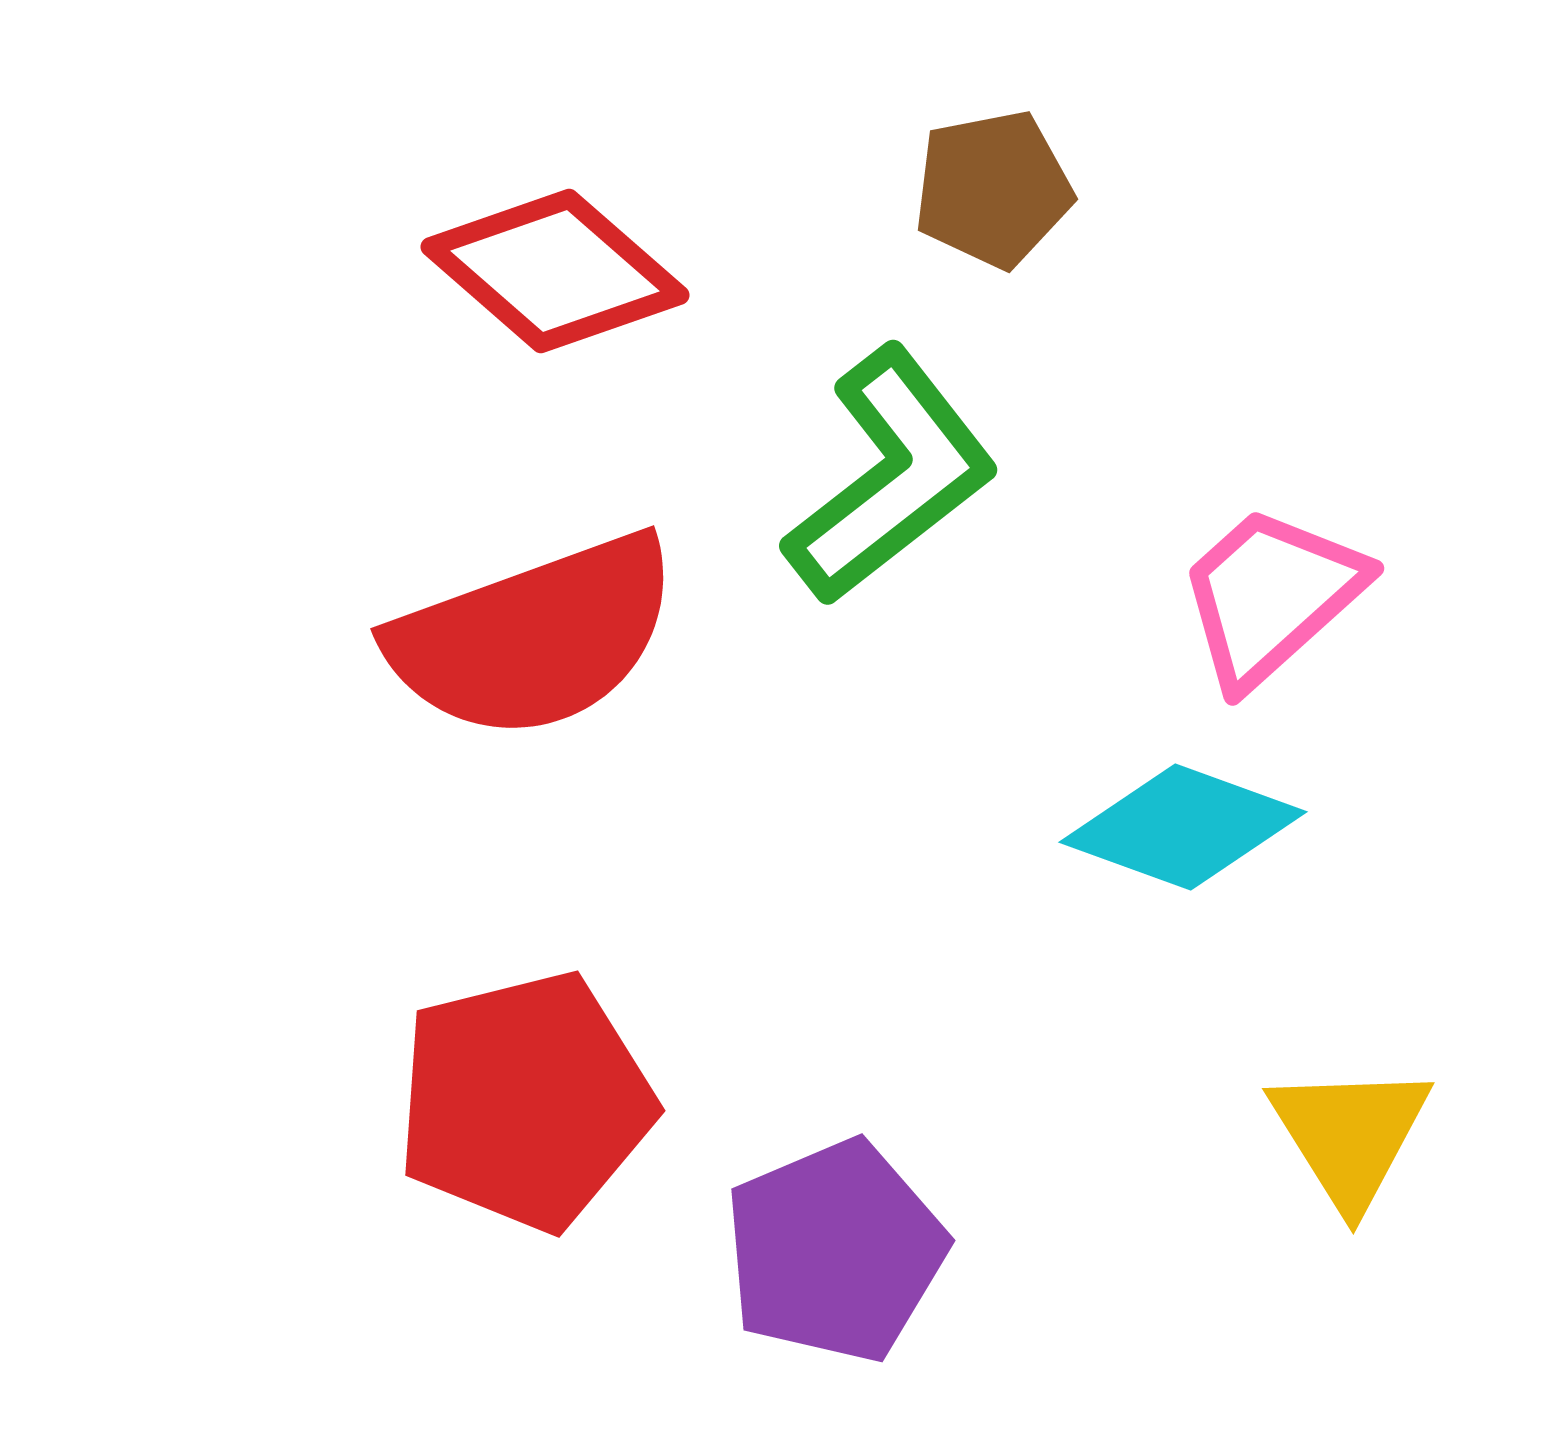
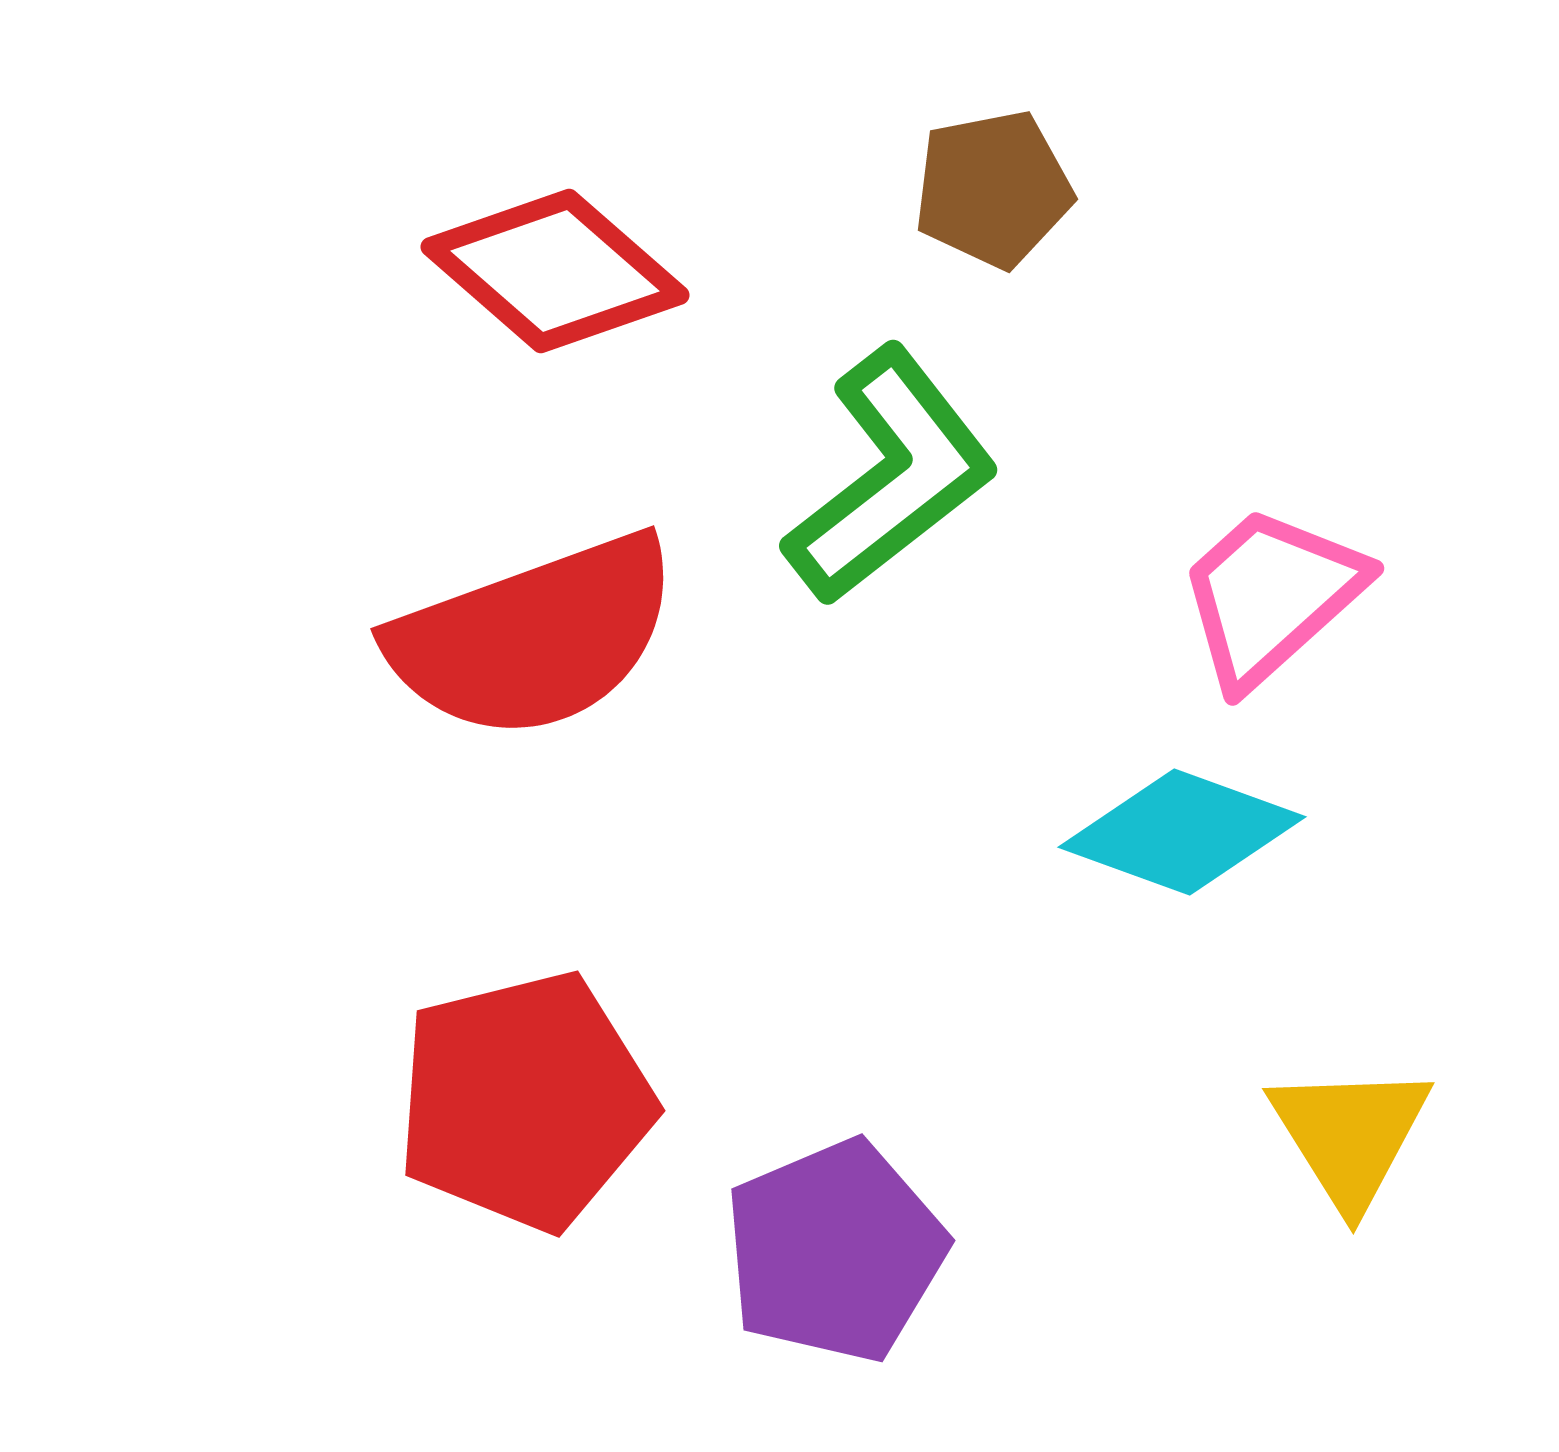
cyan diamond: moved 1 px left, 5 px down
